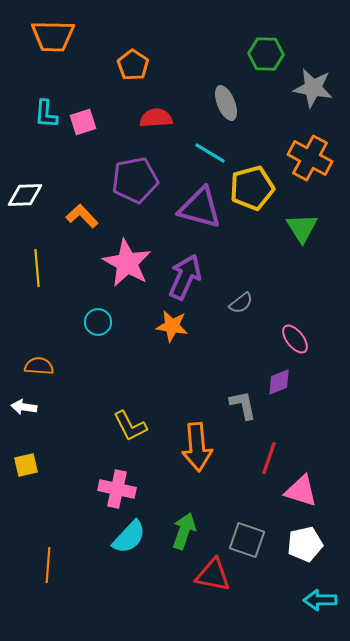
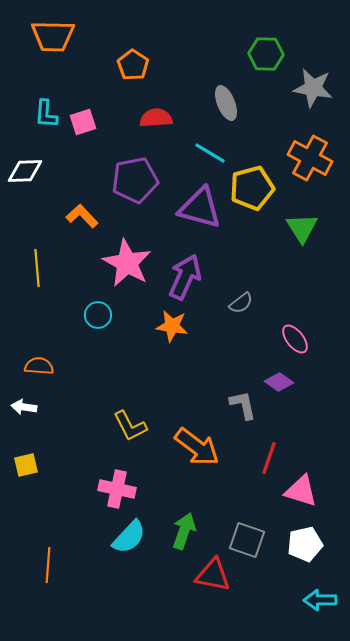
white diamond: moved 24 px up
cyan circle: moved 7 px up
purple diamond: rotated 56 degrees clockwise
orange arrow: rotated 48 degrees counterclockwise
